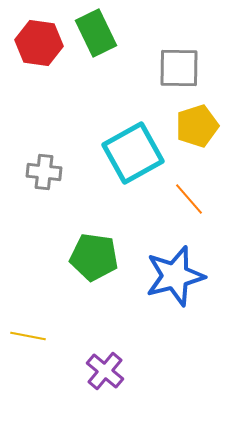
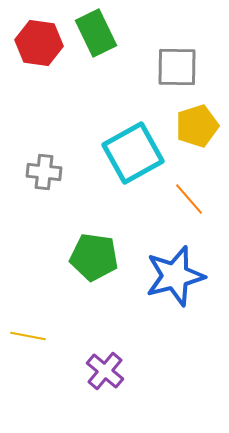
gray square: moved 2 px left, 1 px up
